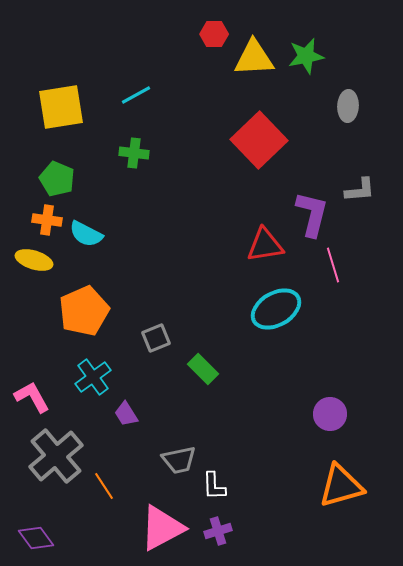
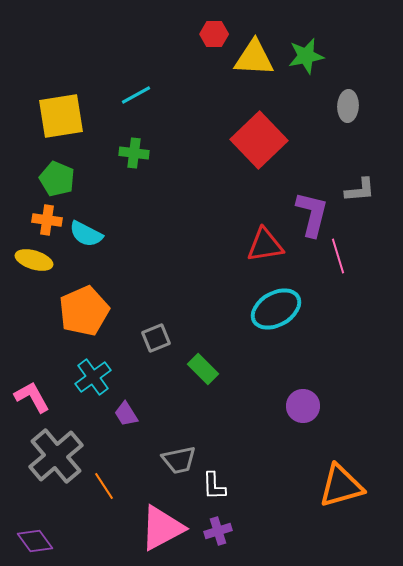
yellow triangle: rotated 6 degrees clockwise
yellow square: moved 9 px down
pink line: moved 5 px right, 9 px up
purple circle: moved 27 px left, 8 px up
purple diamond: moved 1 px left, 3 px down
